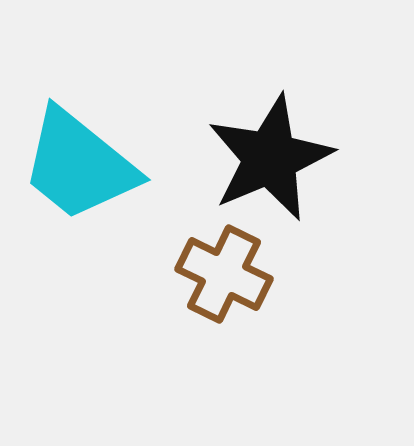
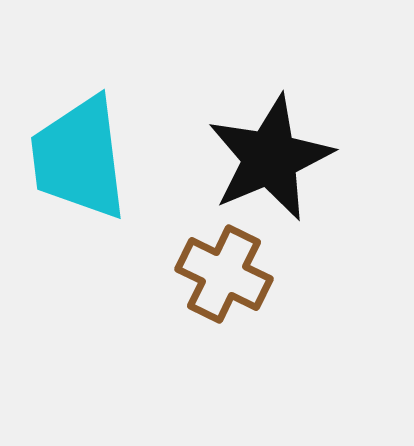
cyan trapezoid: moved 7 px up; rotated 44 degrees clockwise
